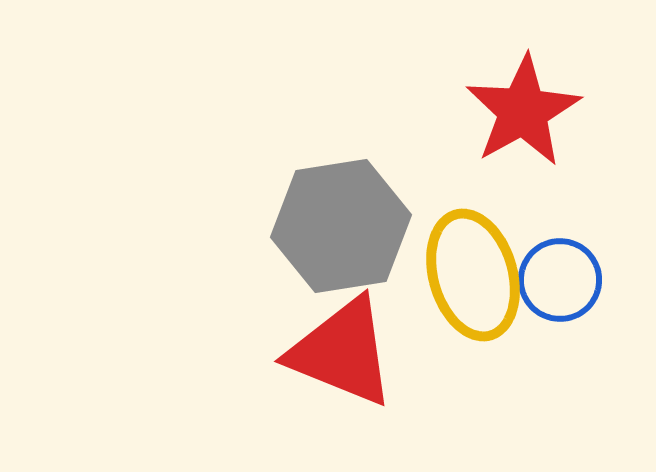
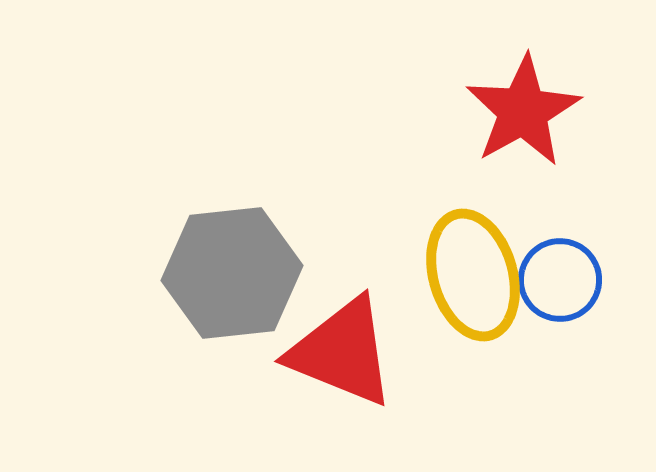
gray hexagon: moved 109 px left, 47 px down; rotated 3 degrees clockwise
